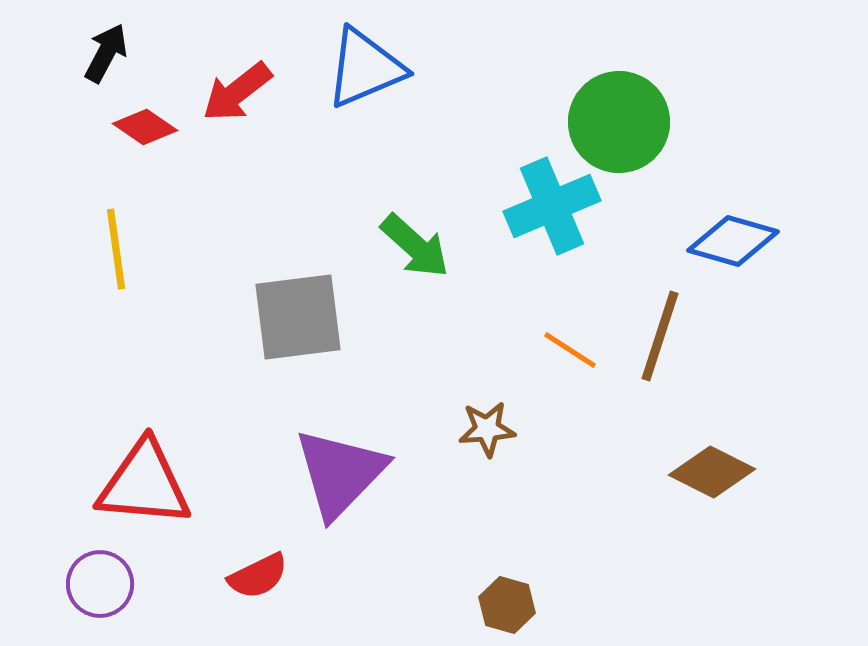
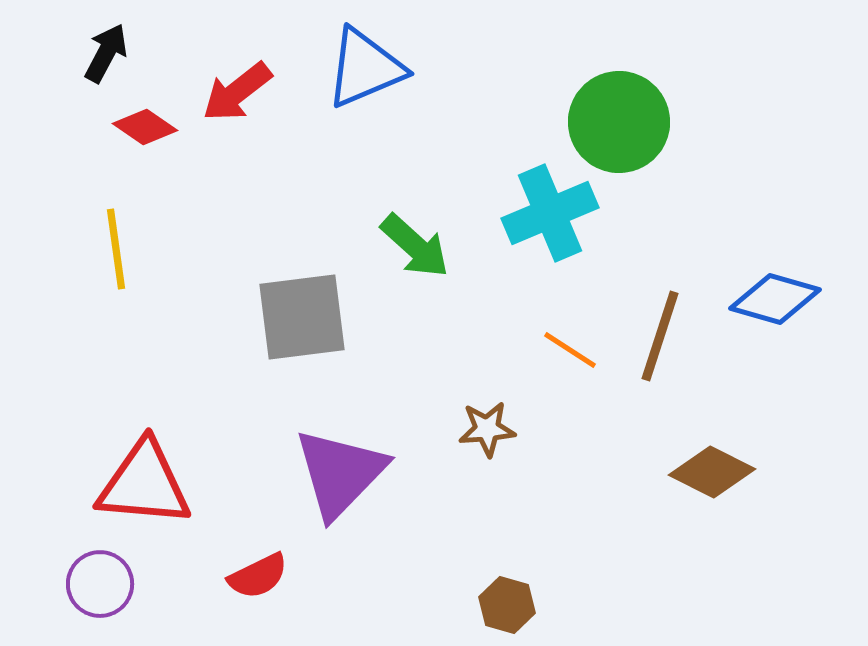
cyan cross: moved 2 px left, 7 px down
blue diamond: moved 42 px right, 58 px down
gray square: moved 4 px right
